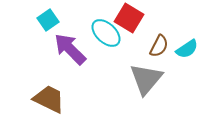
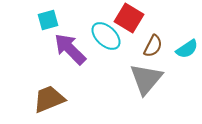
cyan square: rotated 20 degrees clockwise
cyan ellipse: moved 3 px down
brown semicircle: moved 6 px left
brown trapezoid: rotated 48 degrees counterclockwise
